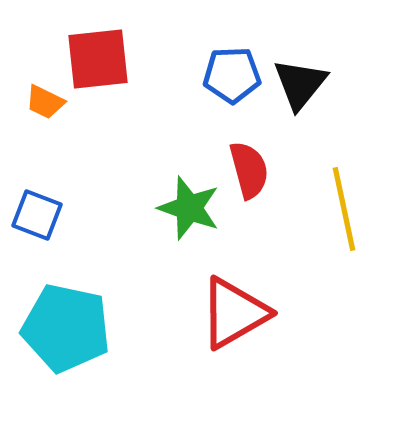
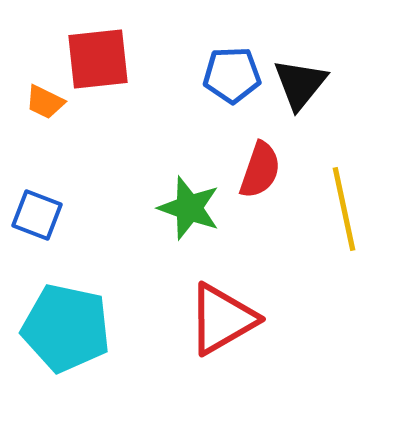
red semicircle: moved 11 px right; rotated 34 degrees clockwise
red triangle: moved 12 px left, 6 px down
